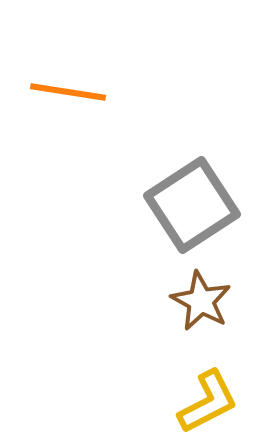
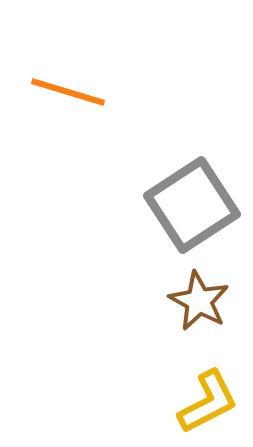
orange line: rotated 8 degrees clockwise
brown star: moved 2 px left
